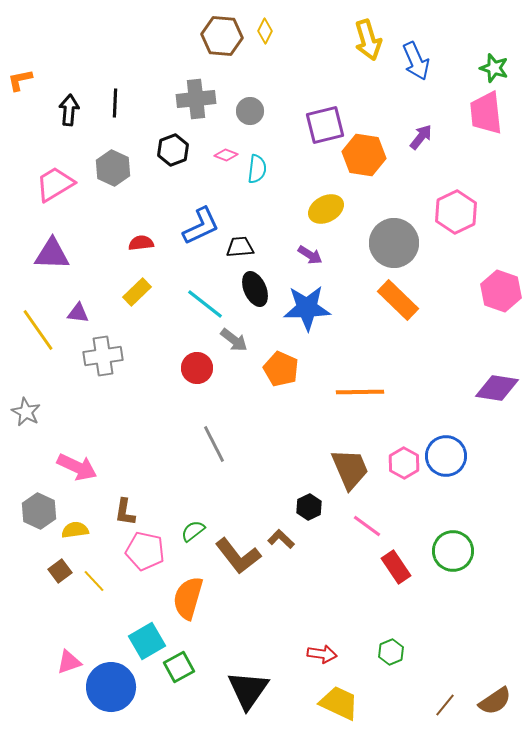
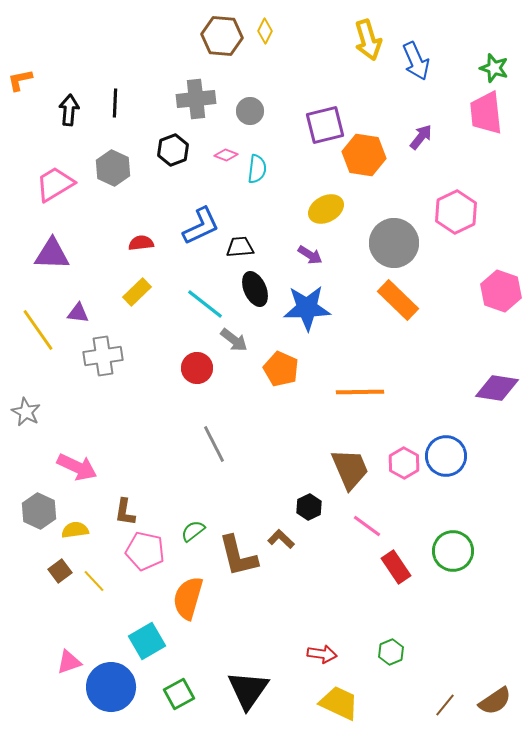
brown L-shape at (238, 556): rotated 24 degrees clockwise
green square at (179, 667): moved 27 px down
